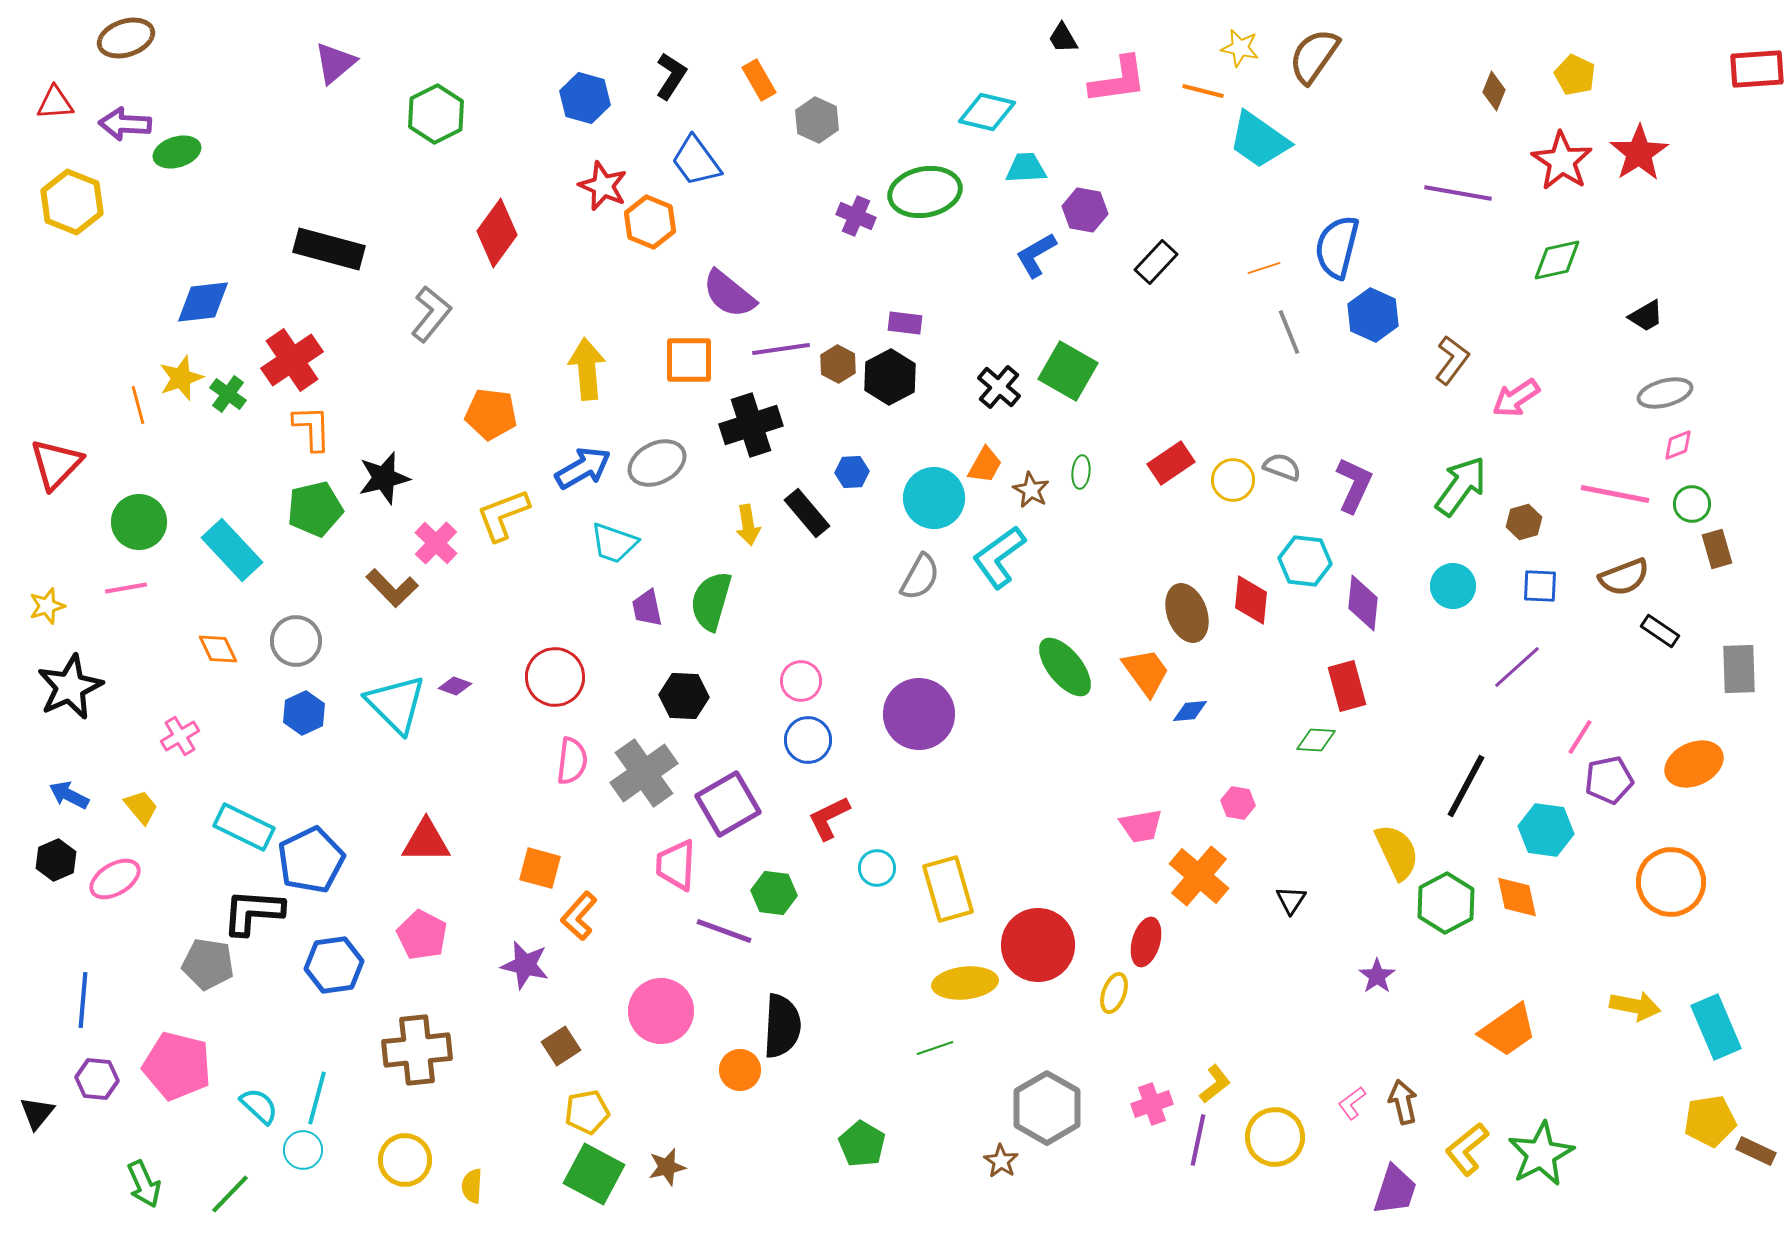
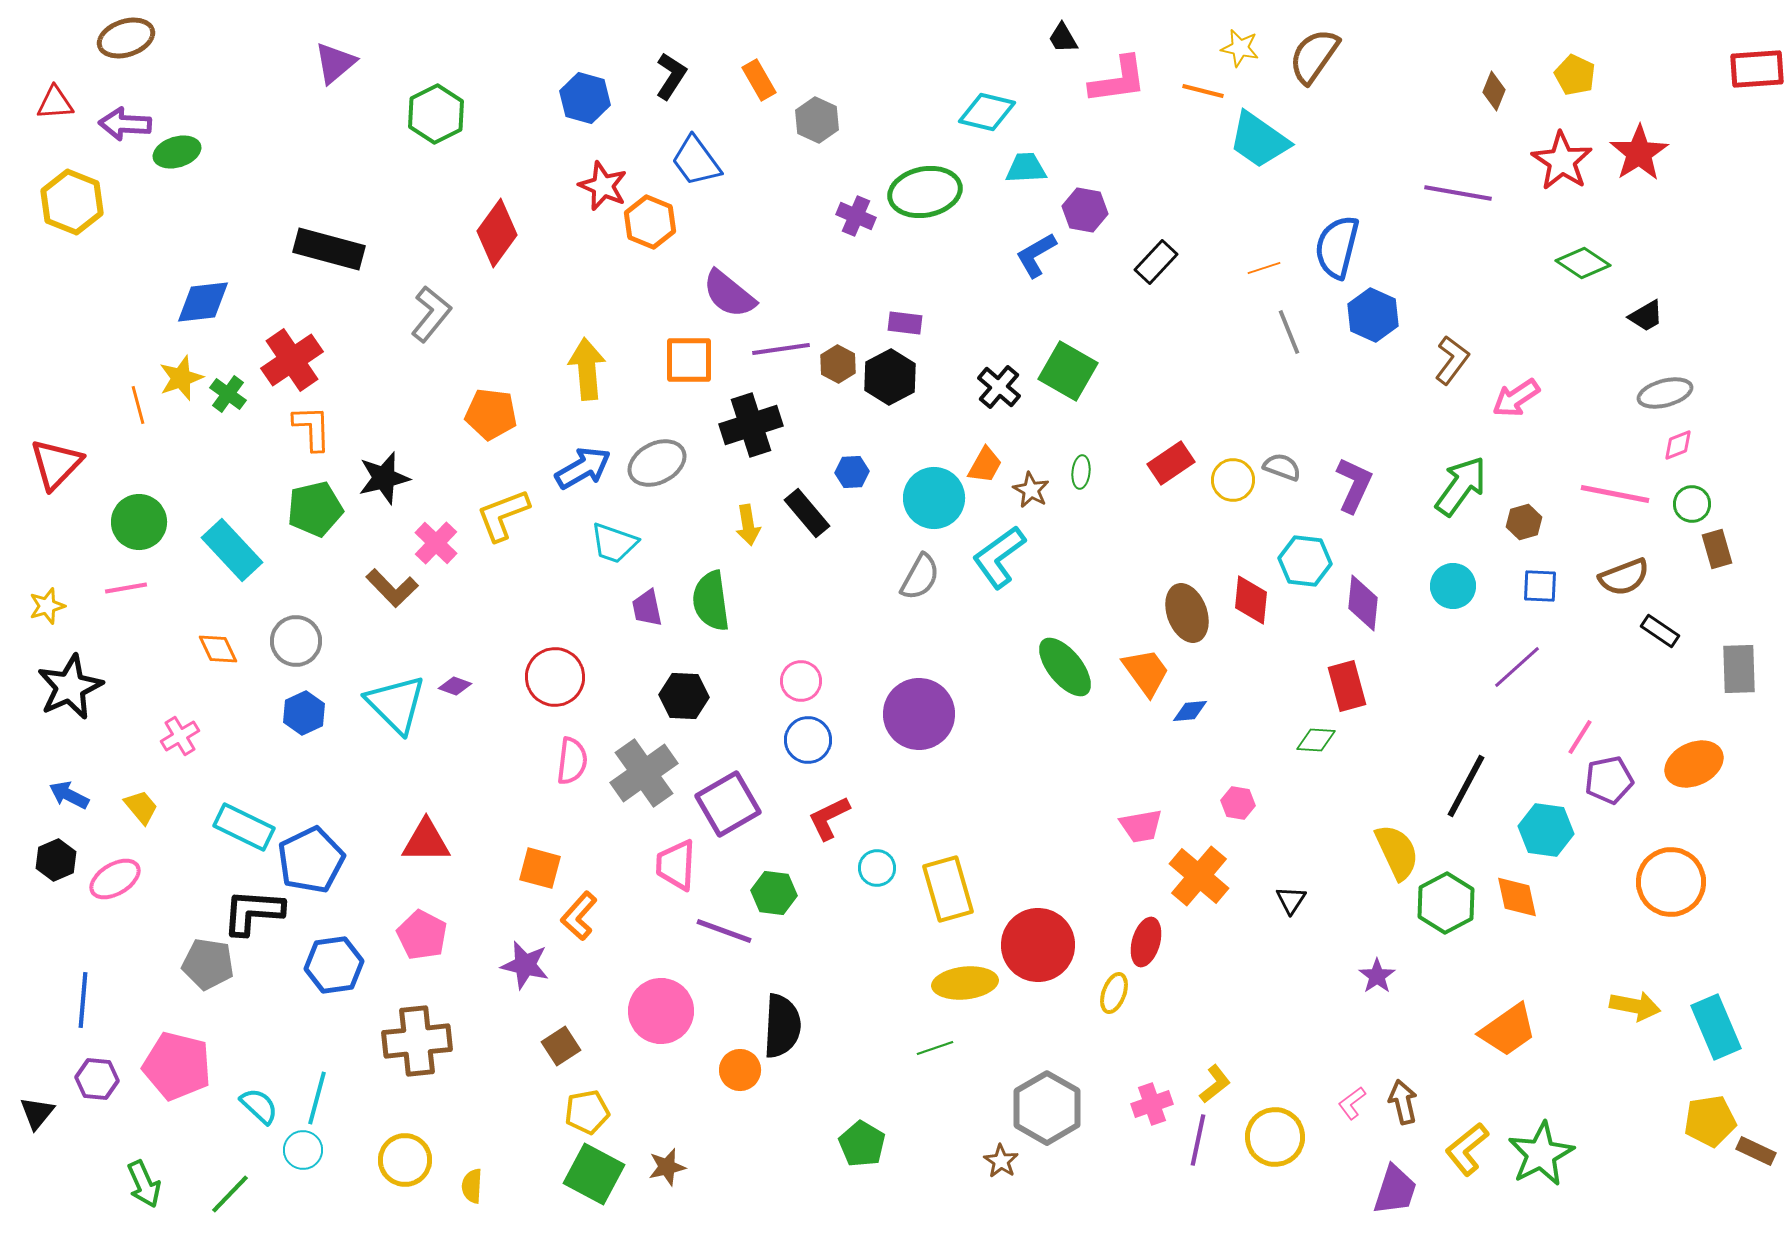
green diamond at (1557, 260): moved 26 px right, 3 px down; rotated 46 degrees clockwise
green semicircle at (711, 601): rotated 24 degrees counterclockwise
brown cross at (417, 1050): moved 9 px up
